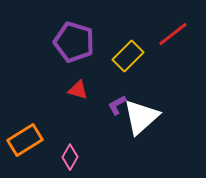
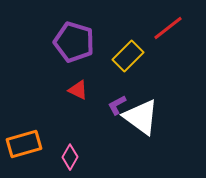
red line: moved 5 px left, 6 px up
red triangle: rotated 10 degrees clockwise
white triangle: rotated 42 degrees counterclockwise
orange rectangle: moved 1 px left, 4 px down; rotated 16 degrees clockwise
